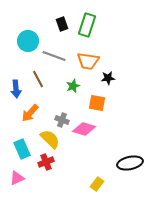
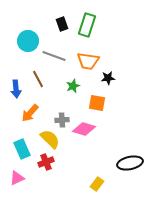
gray cross: rotated 24 degrees counterclockwise
